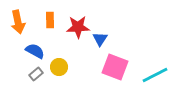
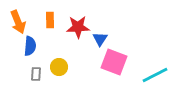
orange arrow: rotated 10 degrees counterclockwise
blue semicircle: moved 5 px left, 5 px up; rotated 66 degrees clockwise
pink square: moved 1 px left, 5 px up
gray rectangle: rotated 48 degrees counterclockwise
